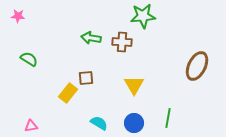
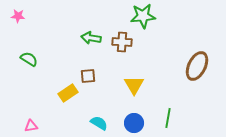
brown square: moved 2 px right, 2 px up
yellow rectangle: rotated 18 degrees clockwise
